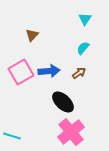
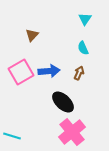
cyan semicircle: rotated 64 degrees counterclockwise
brown arrow: rotated 32 degrees counterclockwise
pink cross: moved 1 px right
